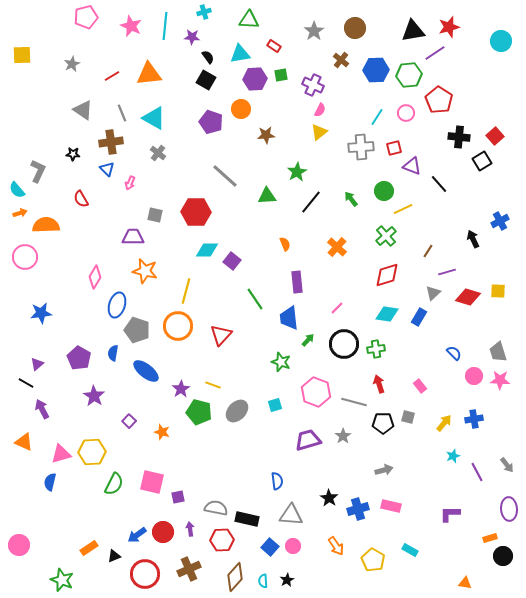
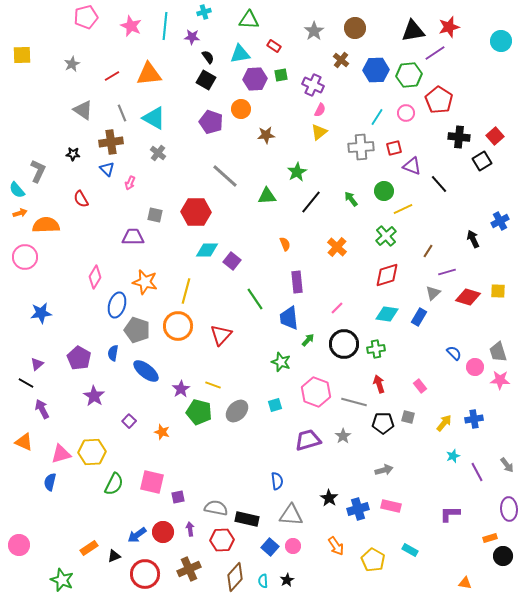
orange star at (145, 271): moved 11 px down
pink circle at (474, 376): moved 1 px right, 9 px up
